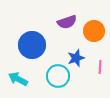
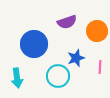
orange circle: moved 3 px right
blue circle: moved 2 px right, 1 px up
cyan arrow: moved 1 px left, 1 px up; rotated 126 degrees counterclockwise
